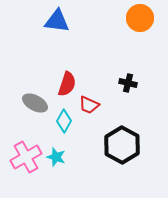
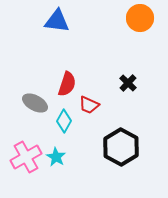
black cross: rotated 30 degrees clockwise
black hexagon: moved 1 px left, 2 px down
cyan star: rotated 12 degrees clockwise
